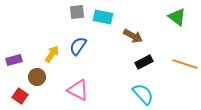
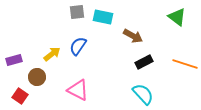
yellow arrow: rotated 18 degrees clockwise
